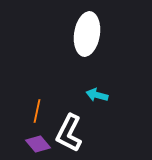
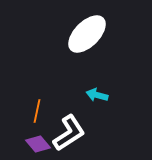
white ellipse: rotated 36 degrees clockwise
white L-shape: rotated 150 degrees counterclockwise
